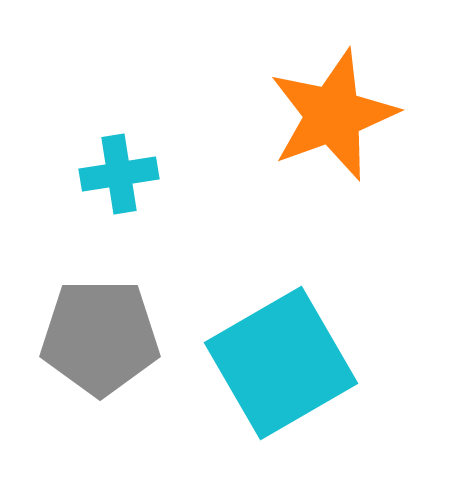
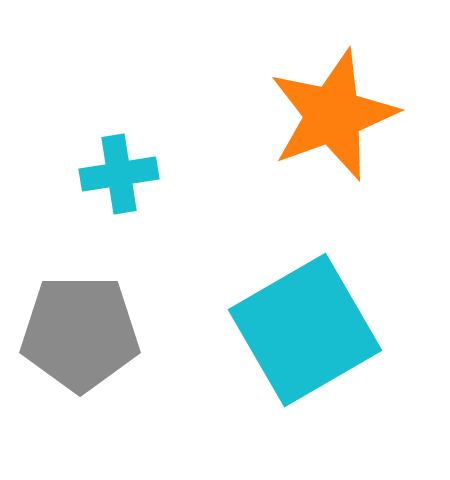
gray pentagon: moved 20 px left, 4 px up
cyan square: moved 24 px right, 33 px up
